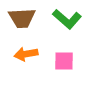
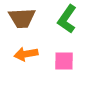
green L-shape: rotated 84 degrees clockwise
